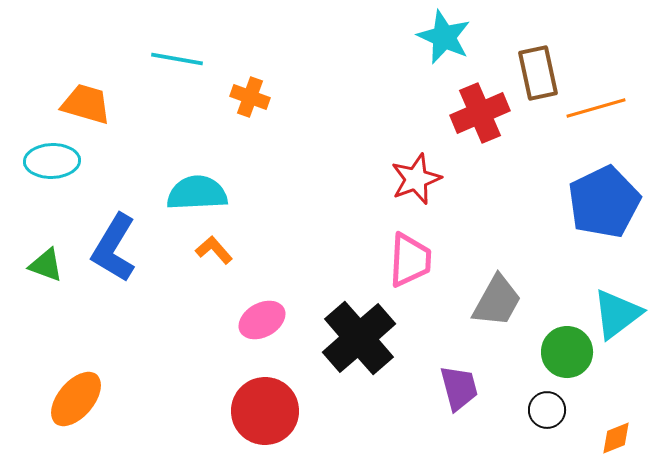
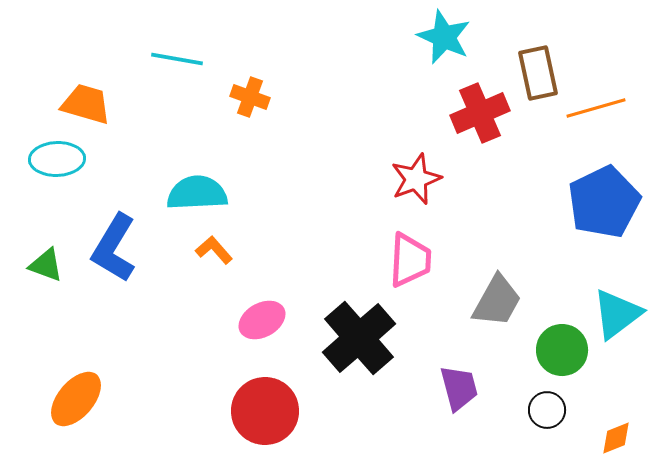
cyan ellipse: moved 5 px right, 2 px up
green circle: moved 5 px left, 2 px up
